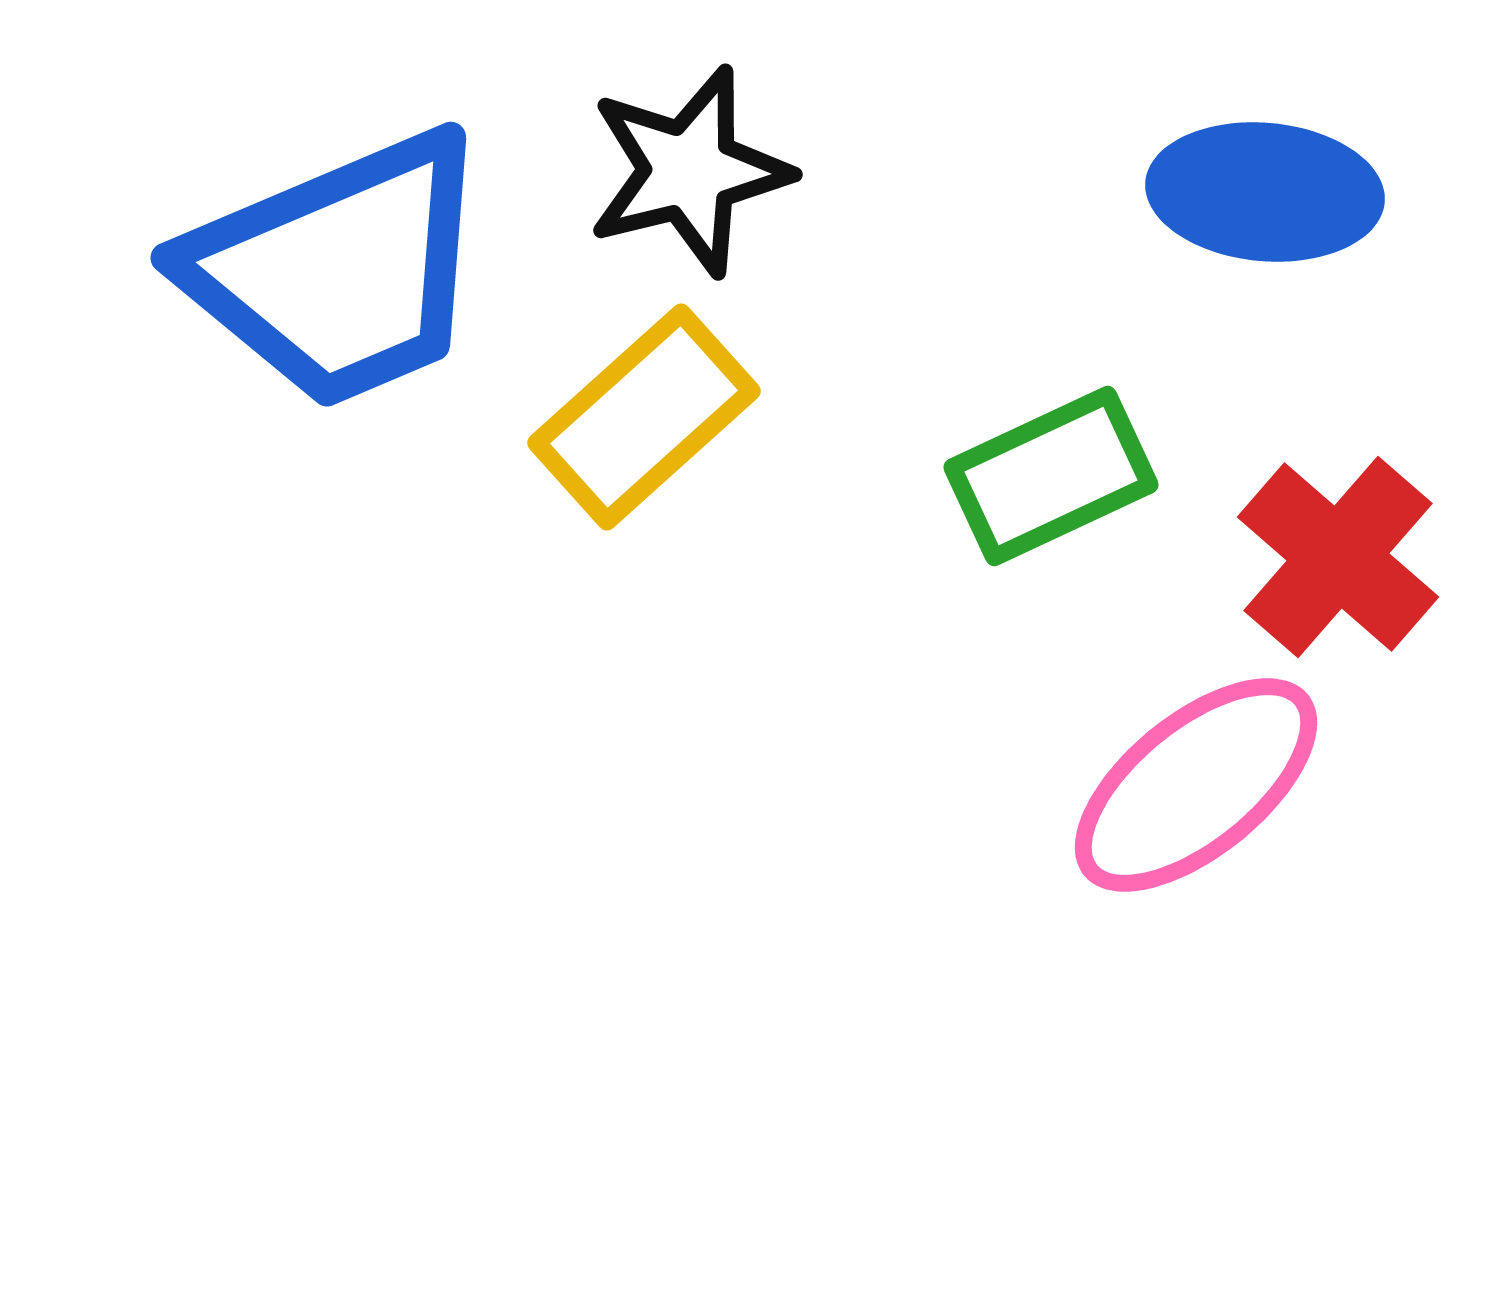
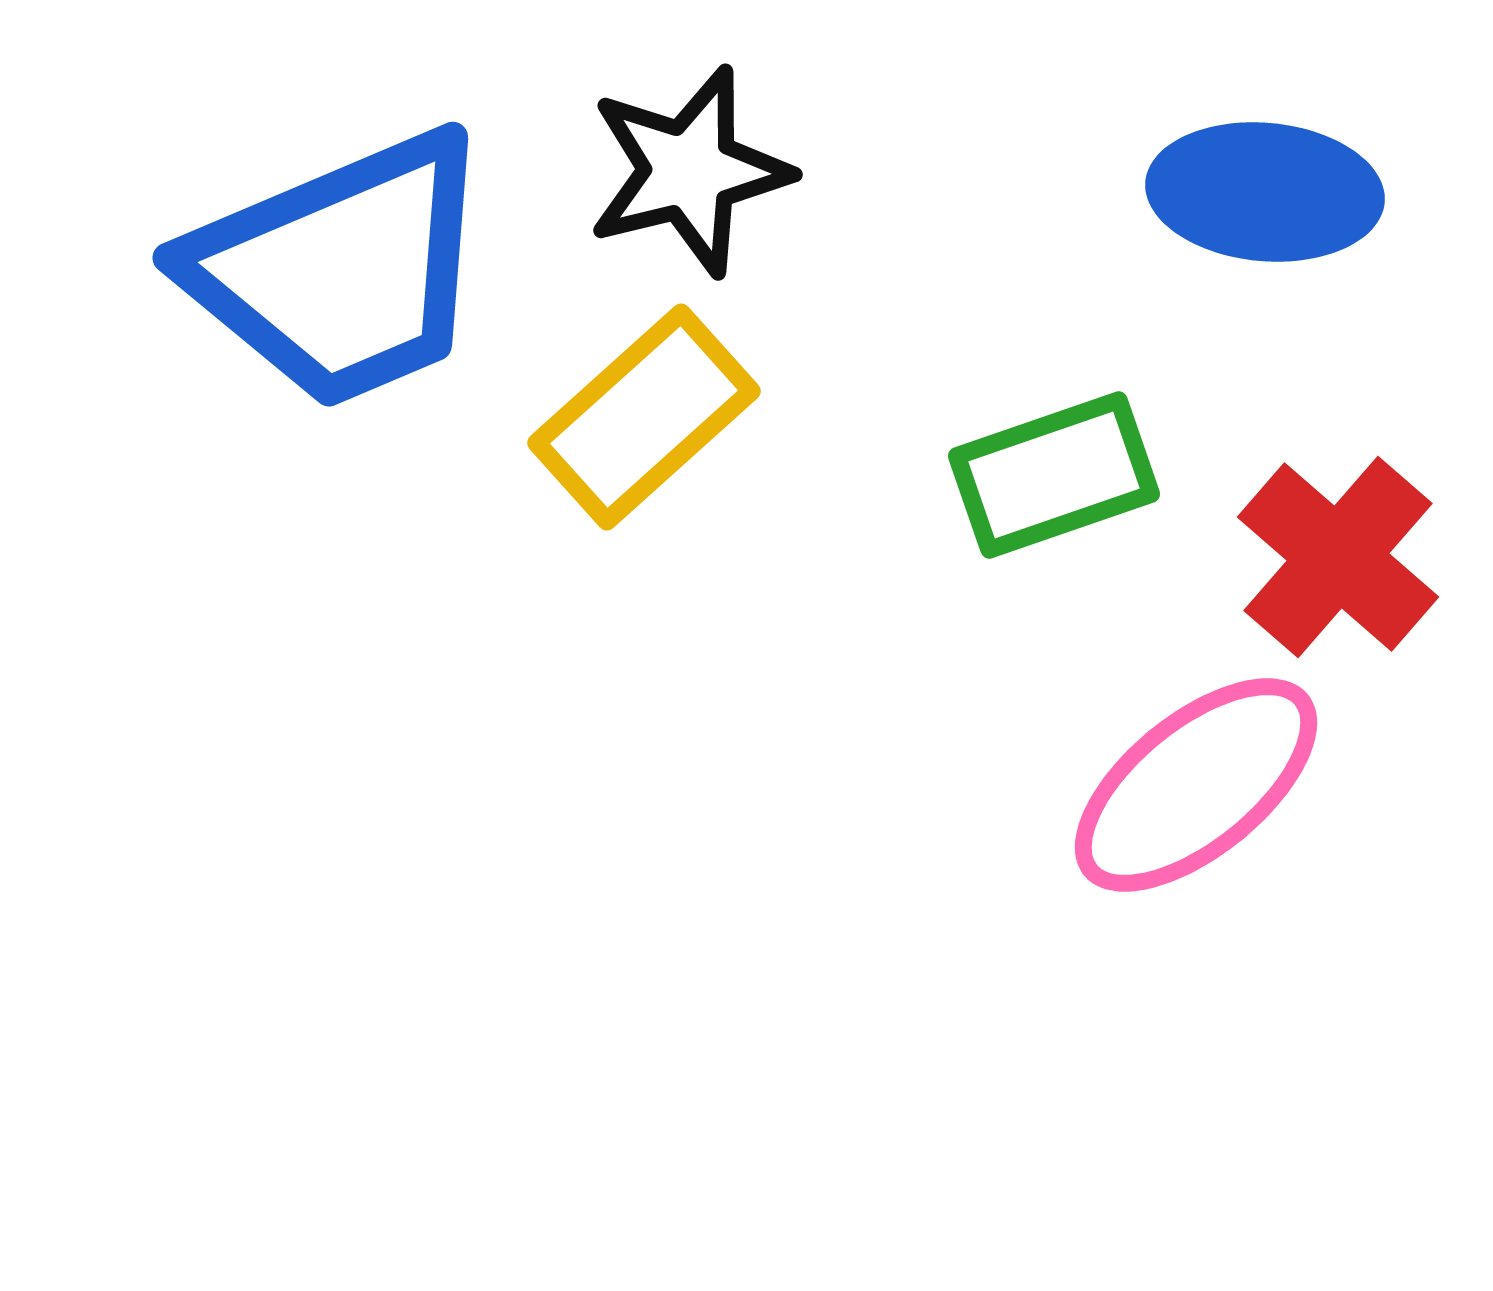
blue trapezoid: moved 2 px right
green rectangle: moved 3 px right, 1 px up; rotated 6 degrees clockwise
